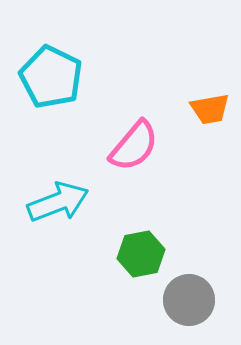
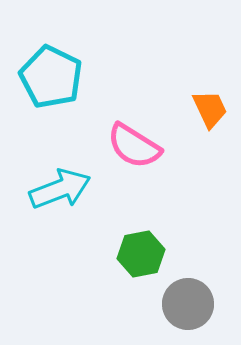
orange trapezoid: rotated 105 degrees counterclockwise
pink semicircle: rotated 82 degrees clockwise
cyan arrow: moved 2 px right, 13 px up
gray circle: moved 1 px left, 4 px down
